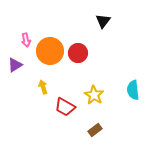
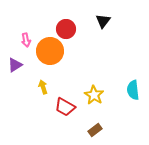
red circle: moved 12 px left, 24 px up
